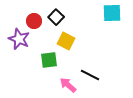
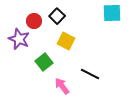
black square: moved 1 px right, 1 px up
green square: moved 5 px left, 2 px down; rotated 30 degrees counterclockwise
black line: moved 1 px up
pink arrow: moved 6 px left, 1 px down; rotated 12 degrees clockwise
